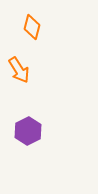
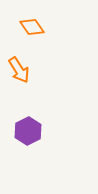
orange diamond: rotated 50 degrees counterclockwise
